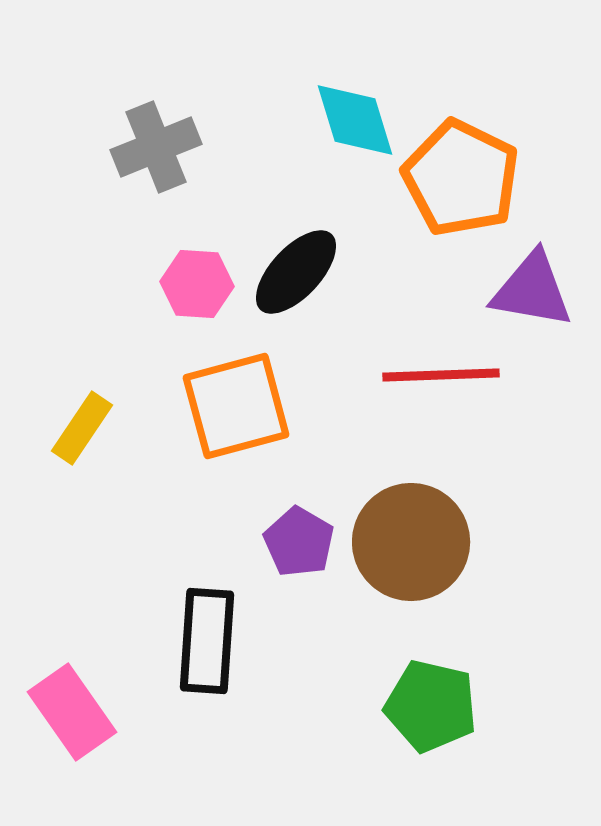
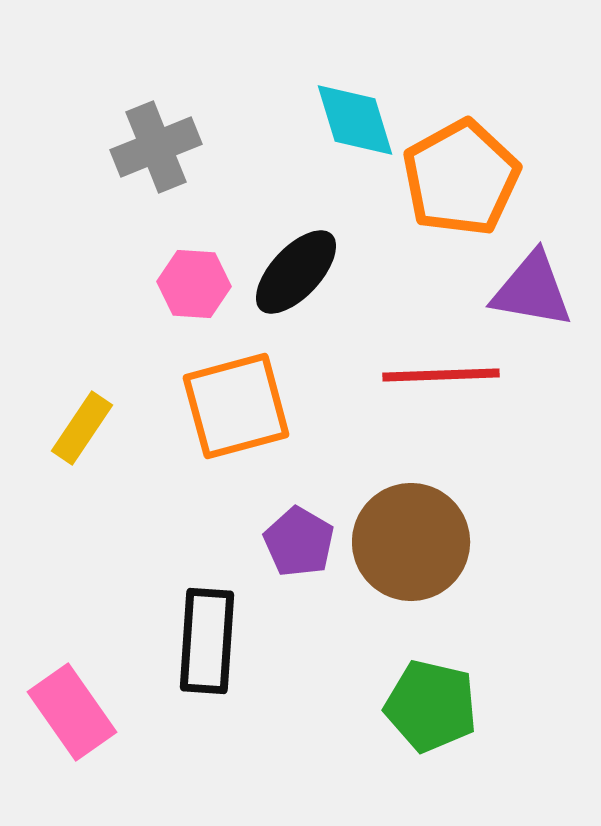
orange pentagon: rotated 17 degrees clockwise
pink hexagon: moved 3 px left
